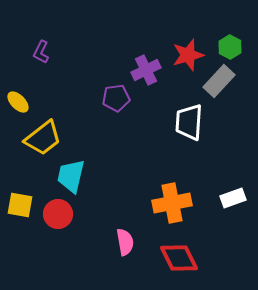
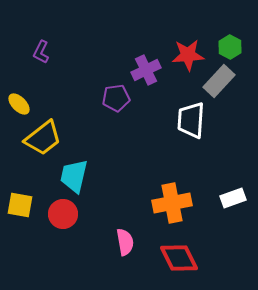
red star: rotated 12 degrees clockwise
yellow ellipse: moved 1 px right, 2 px down
white trapezoid: moved 2 px right, 2 px up
cyan trapezoid: moved 3 px right
red circle: moved 5 px right
